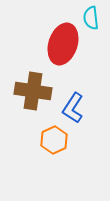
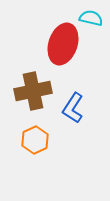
cyan semicircle: rotated 110 degrees clockwise
brown cross: rotated 21 degrees counterclockwise
orange hexagon: moved 19 px left
